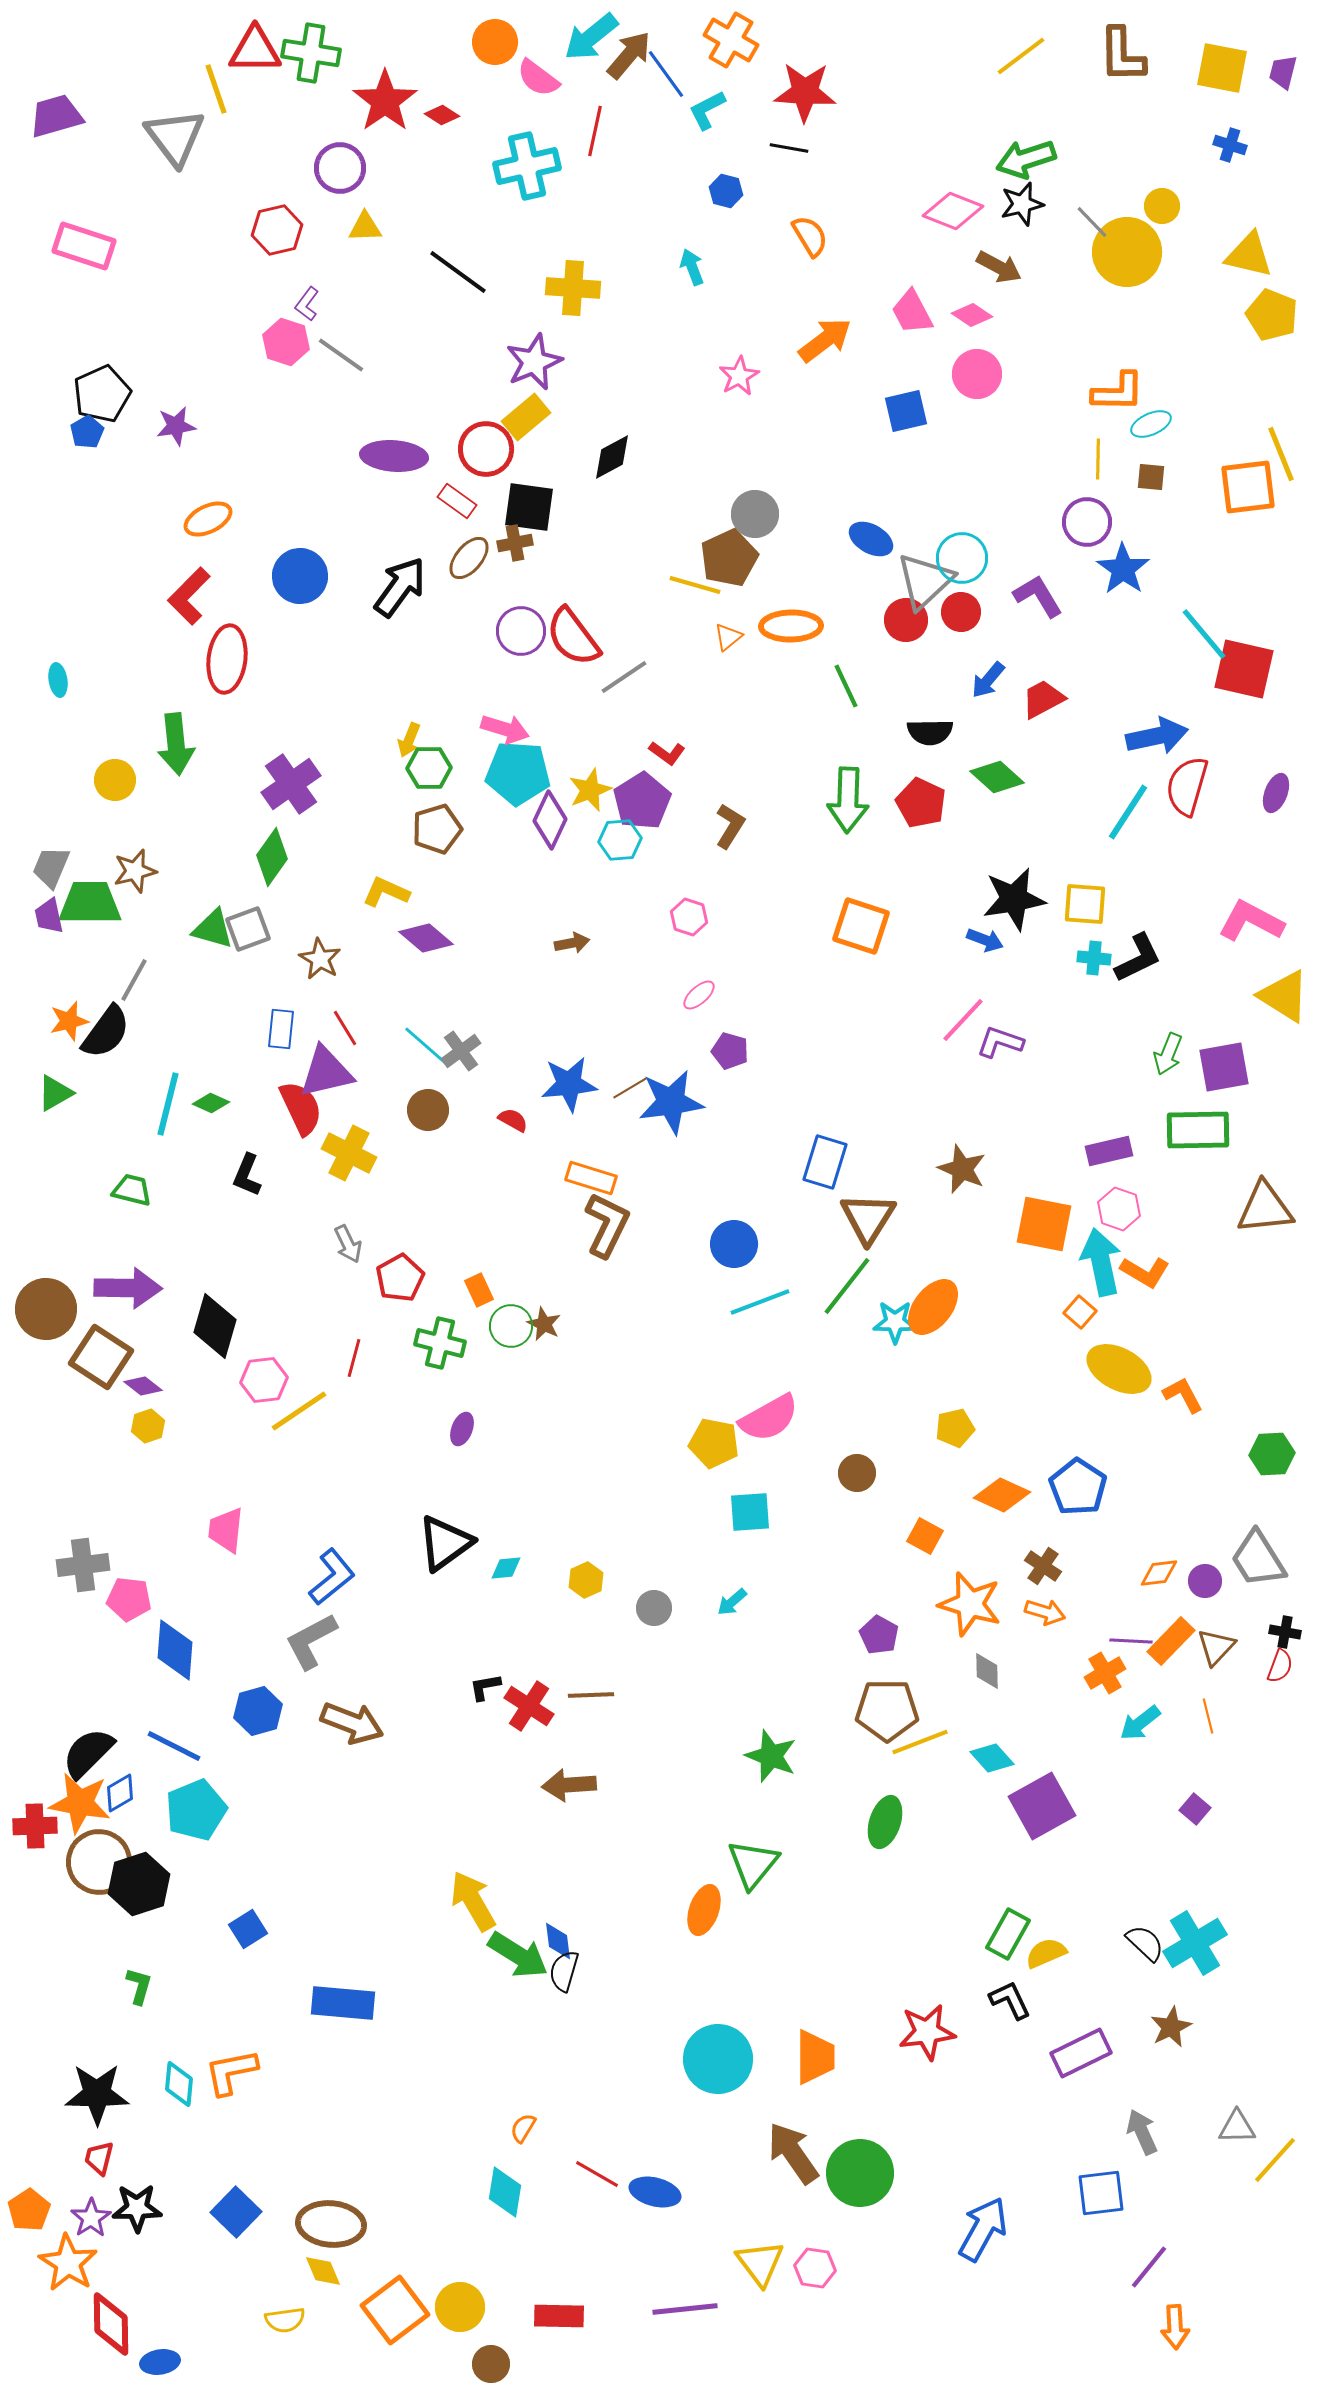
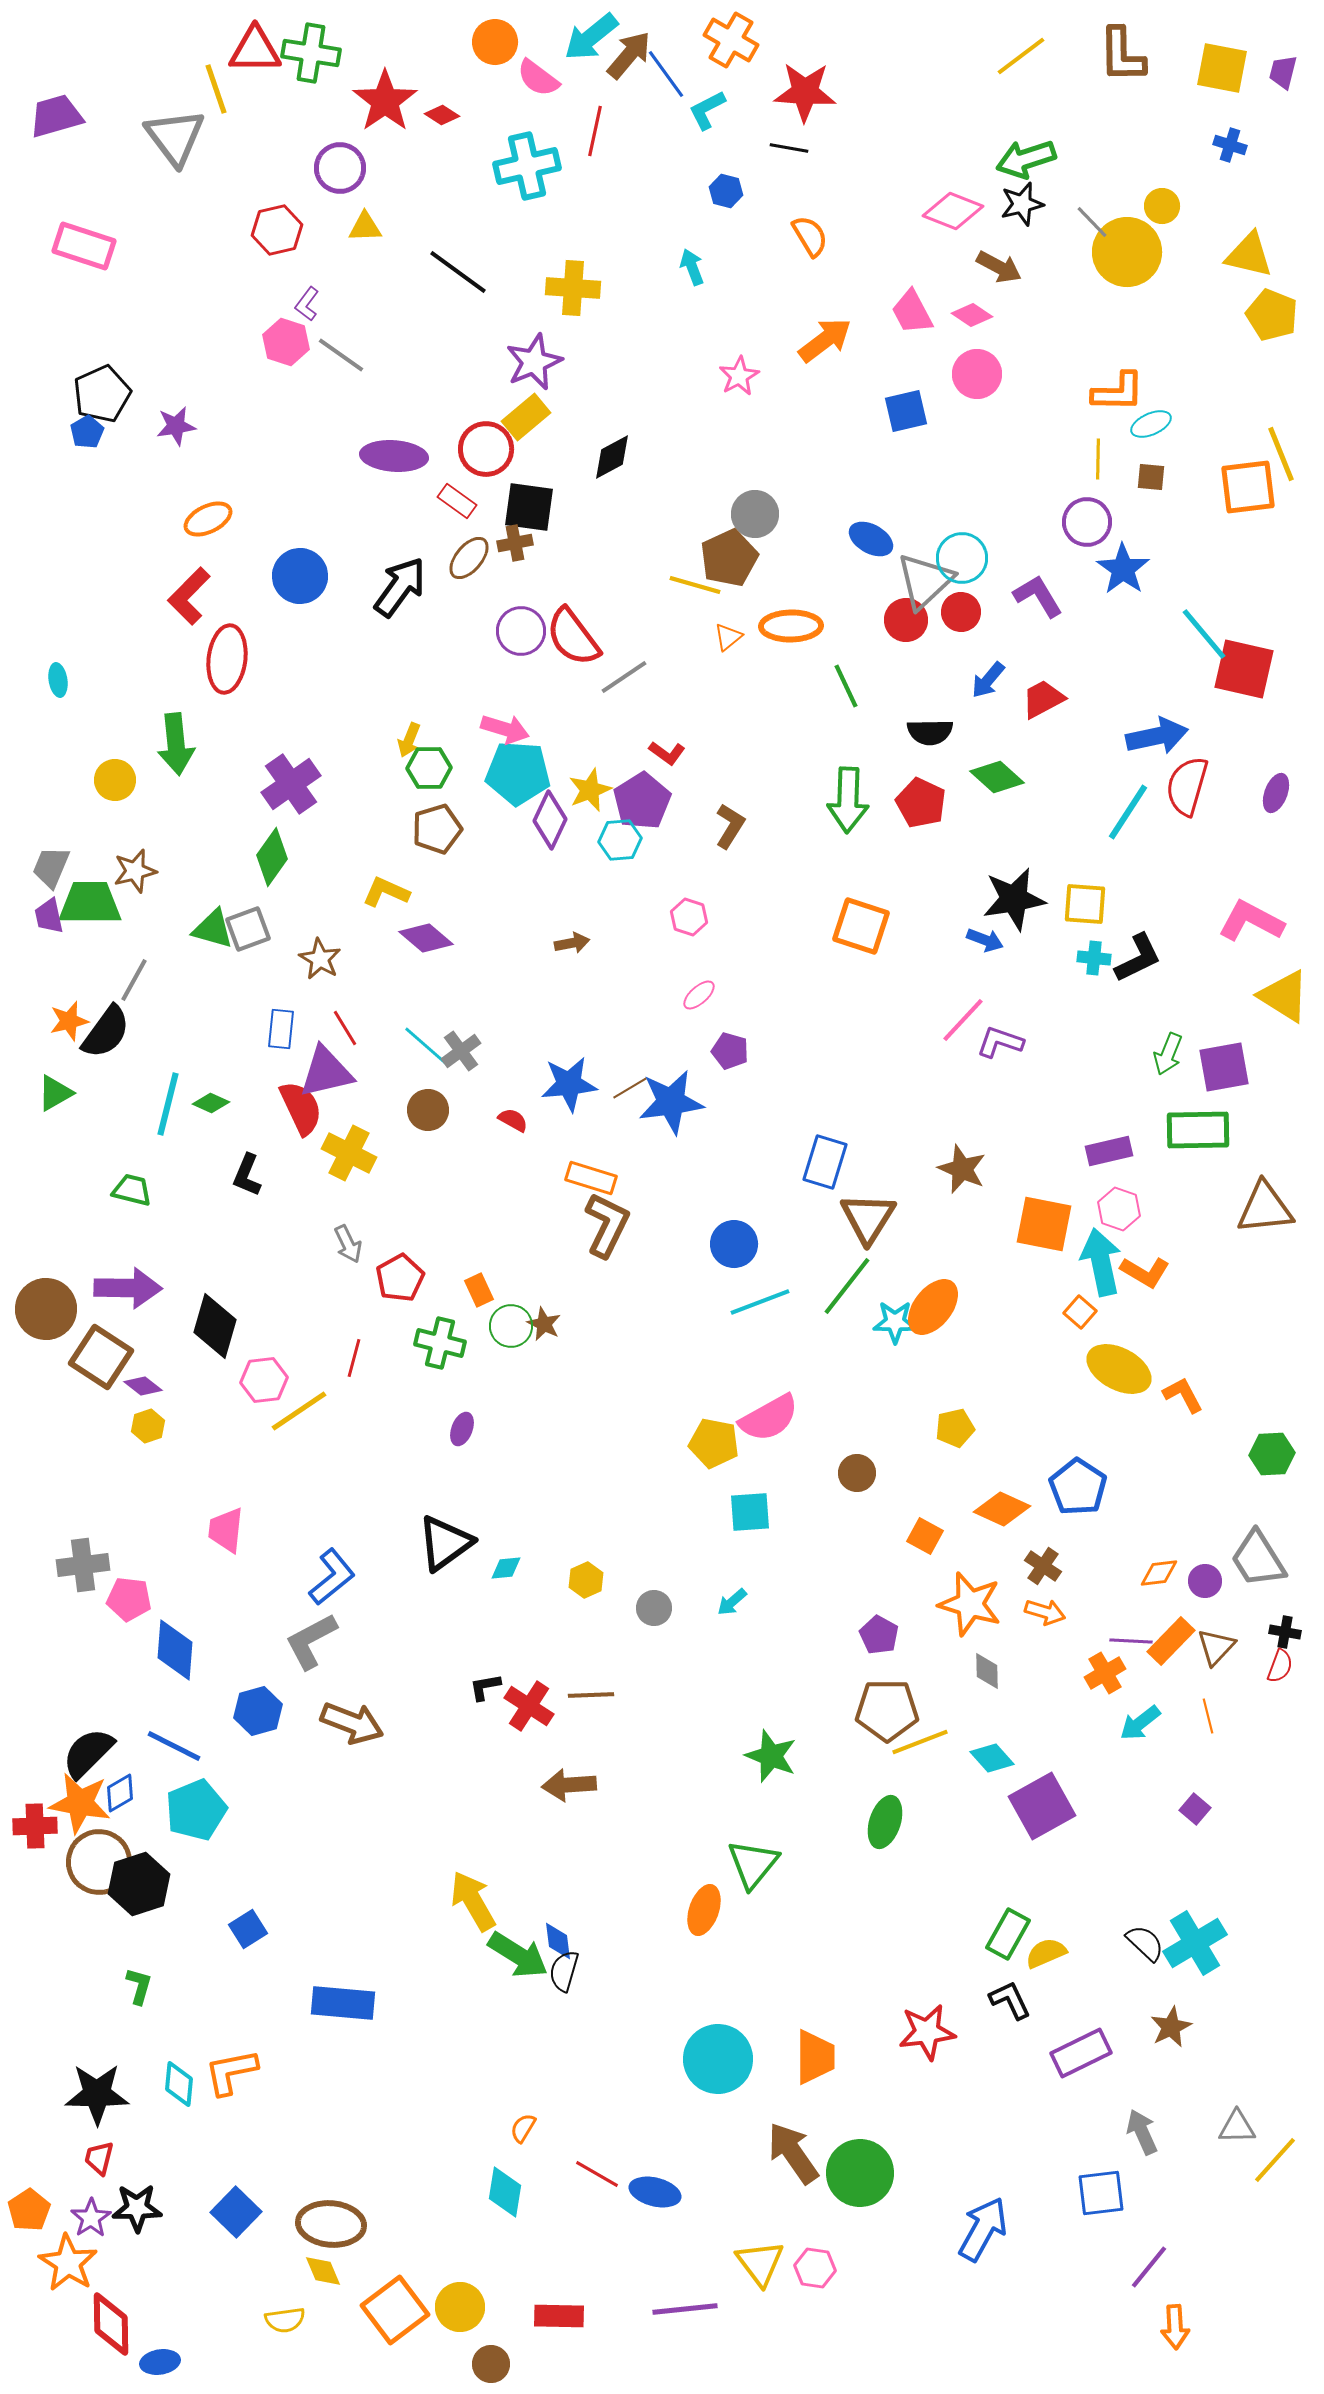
orange diamond at (1002, 1495): moved 14 px down
